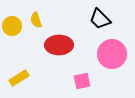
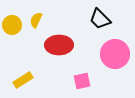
yellow semicircle: rotated 42 degrees clockwise
yellow circle: moved 1 px up
pink circle: moved 3 px right
yellow rectangle: moved 4 px right, 2 px down
